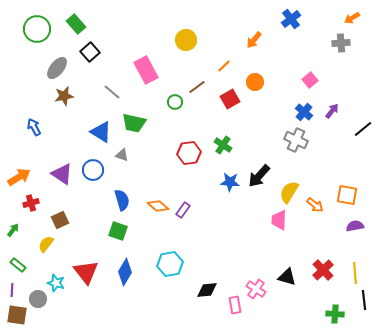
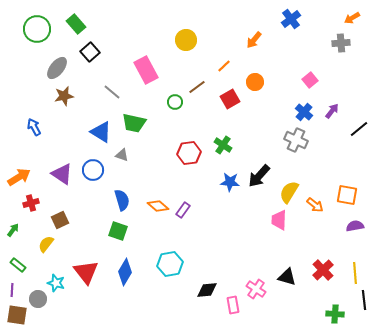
black line at (363, 129): moved 4 px left
pink rectangle at (235, 305): moved 2 px left
